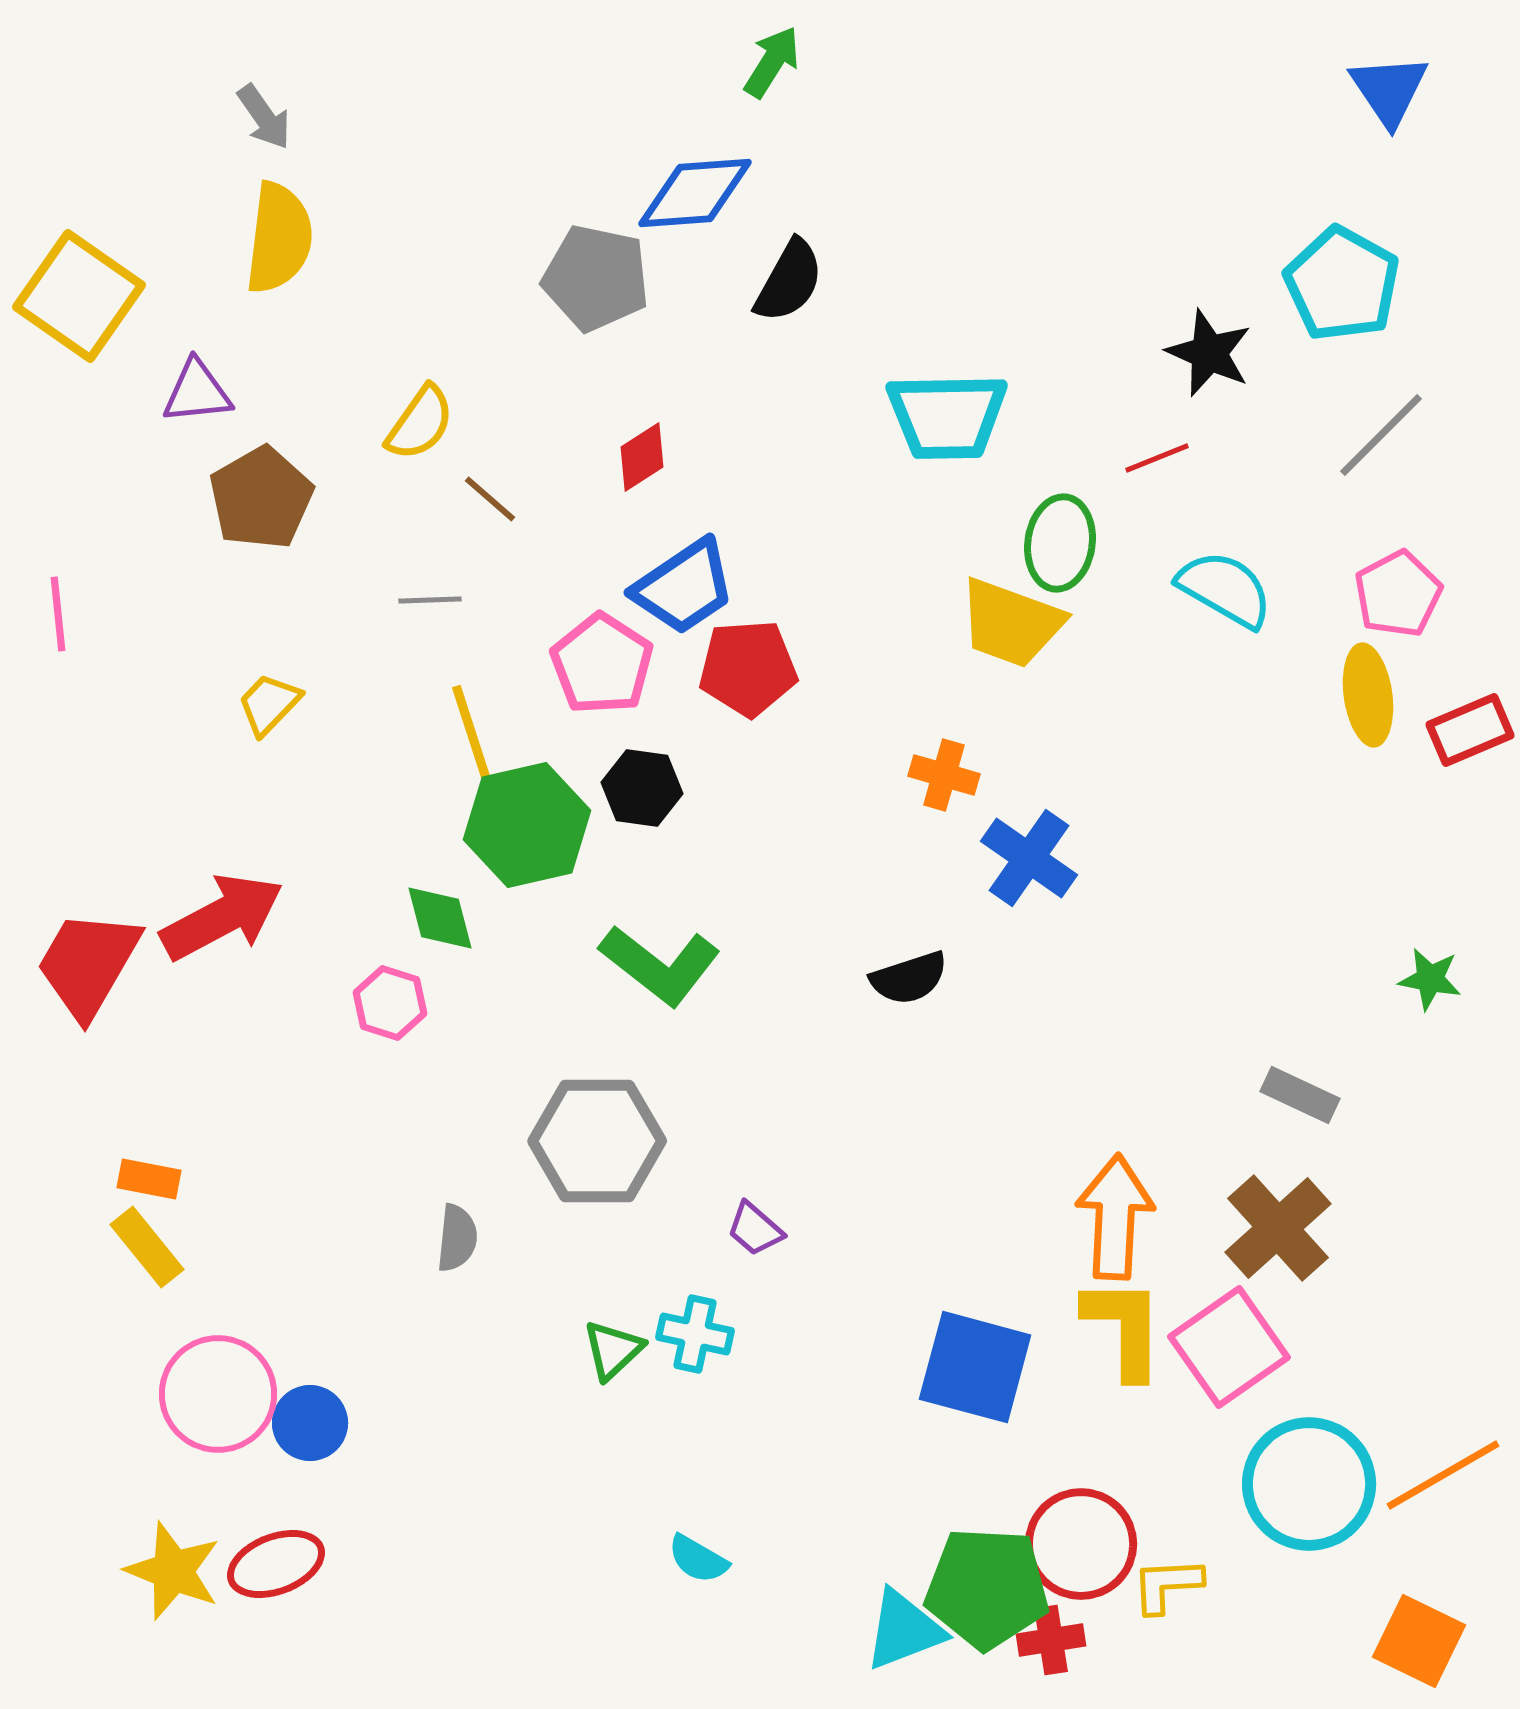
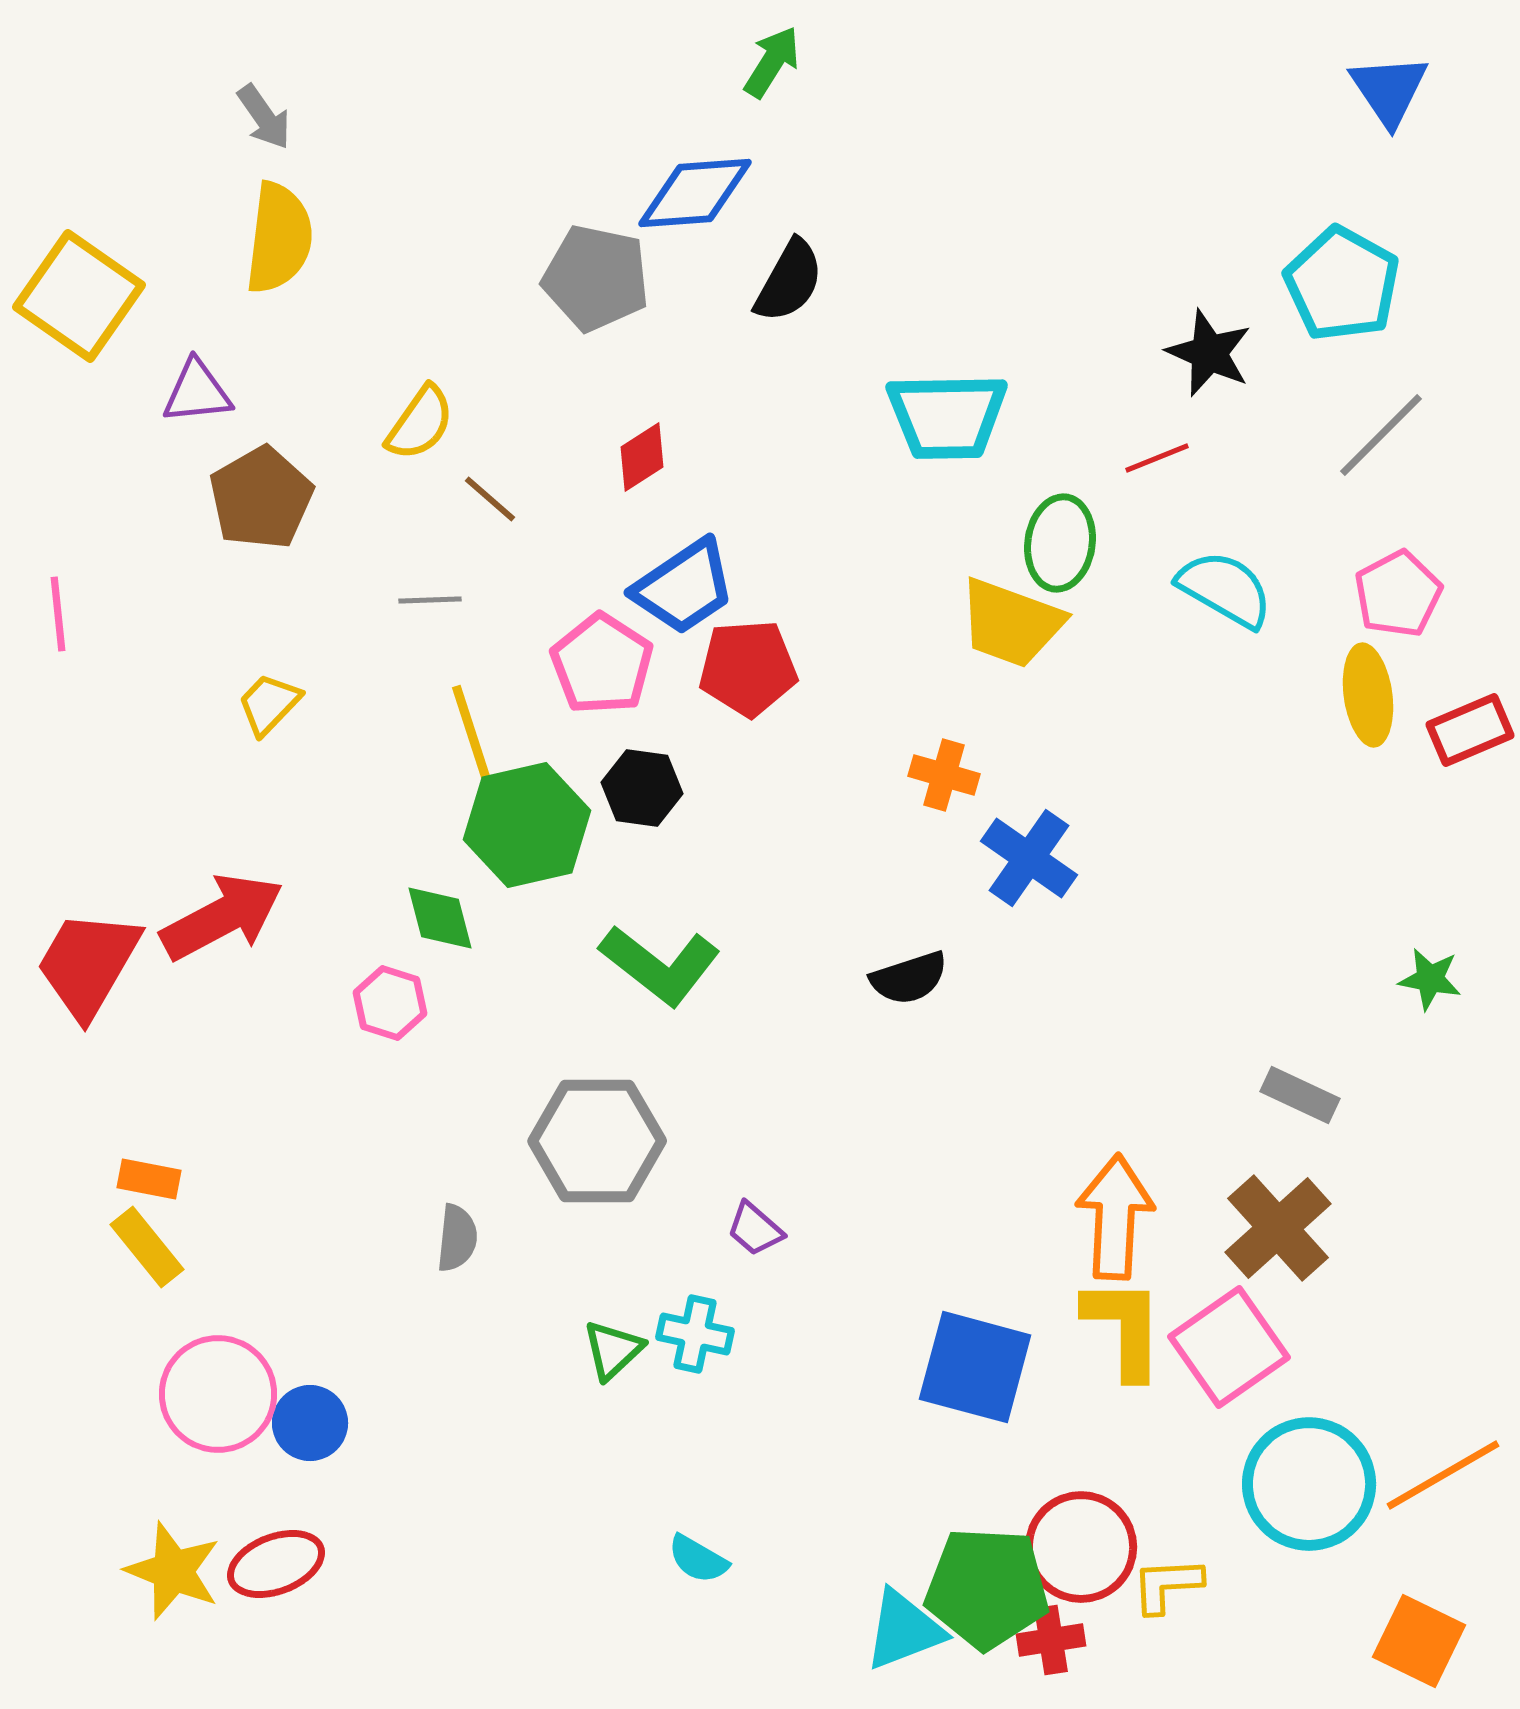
red circle at (1081, 1544): moved 3 px down
